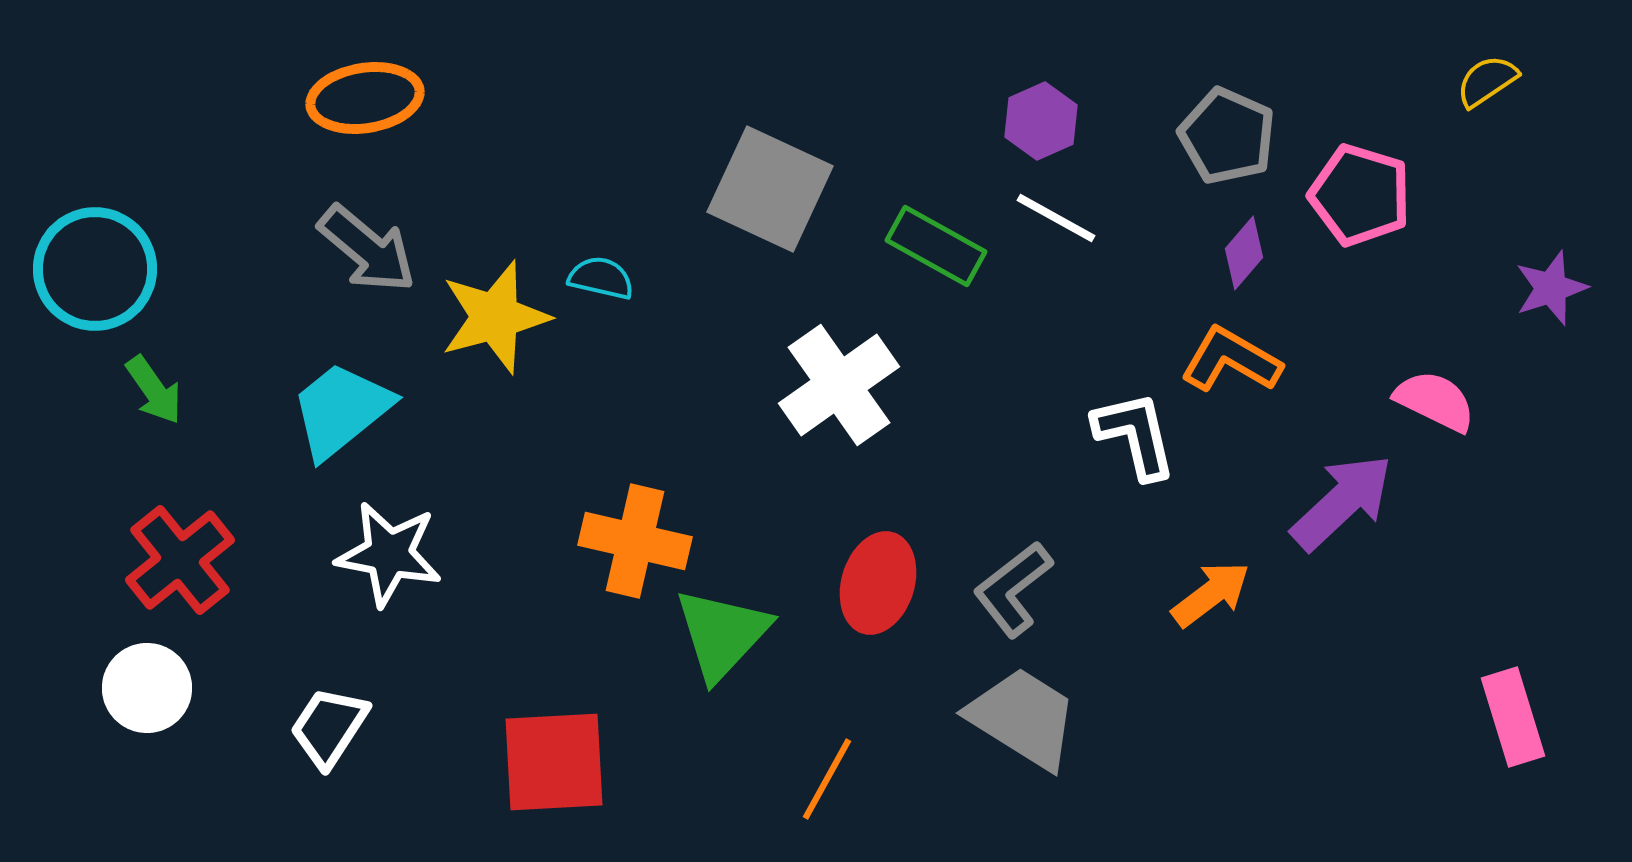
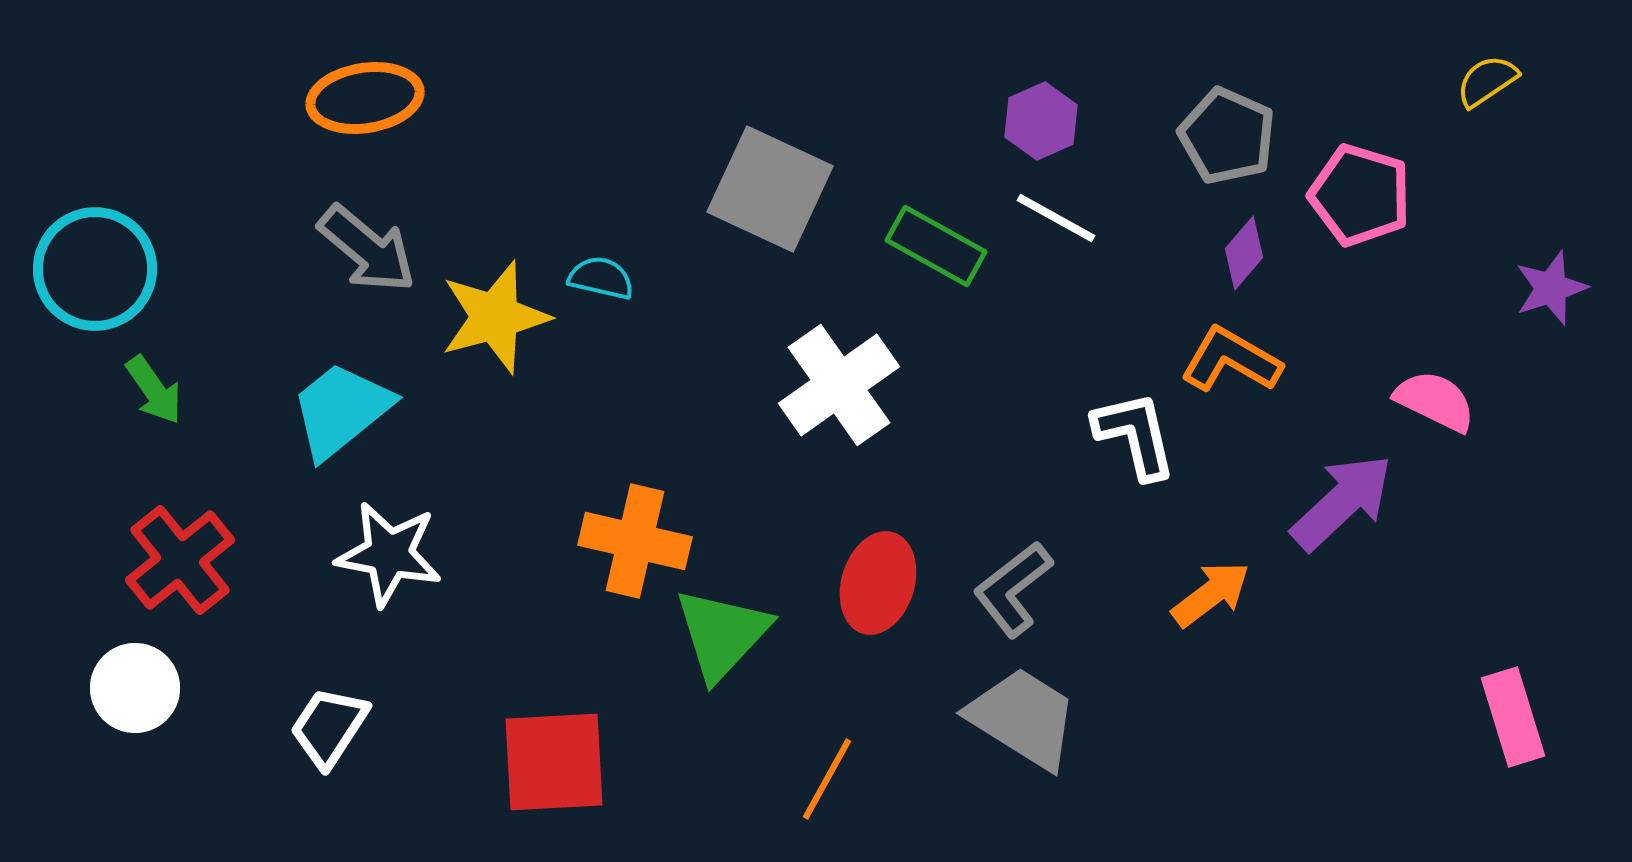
white circle: moved 12 px left
